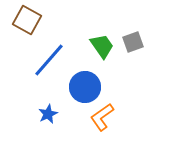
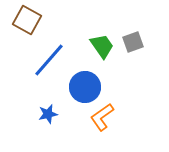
blue star: rotated 12 degrees clockwise
